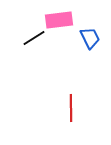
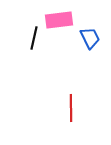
black line: rotated 45 degrees counterclockwise
